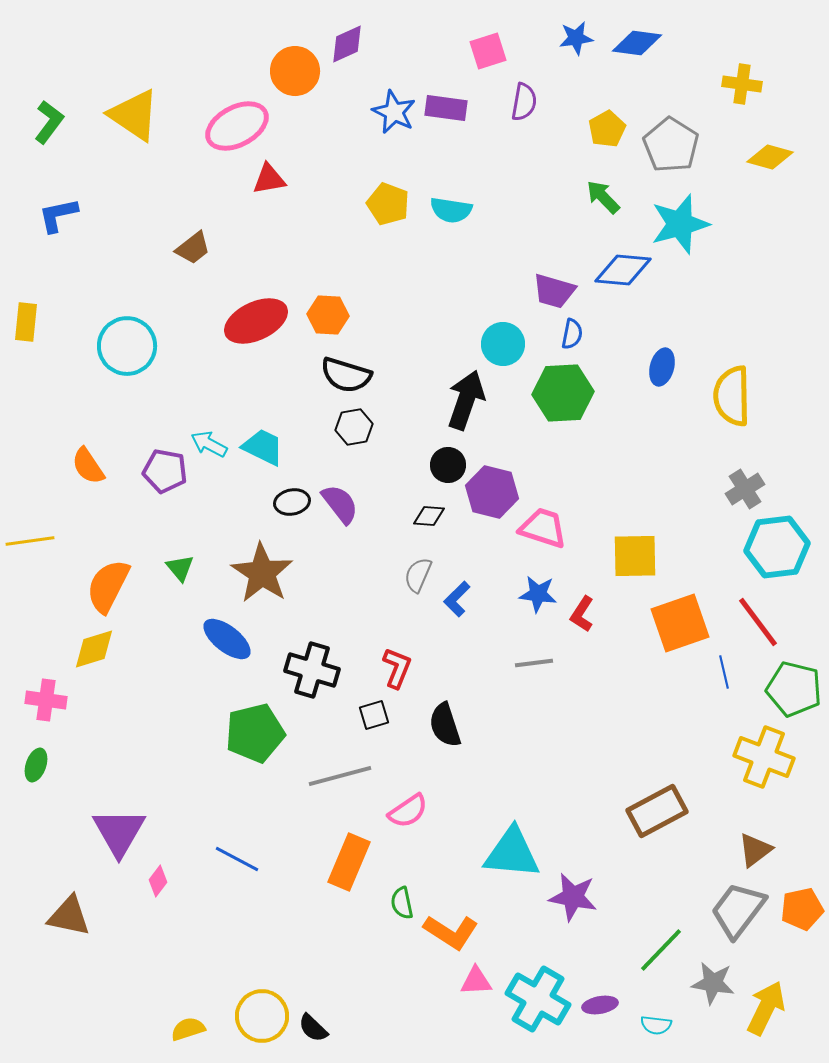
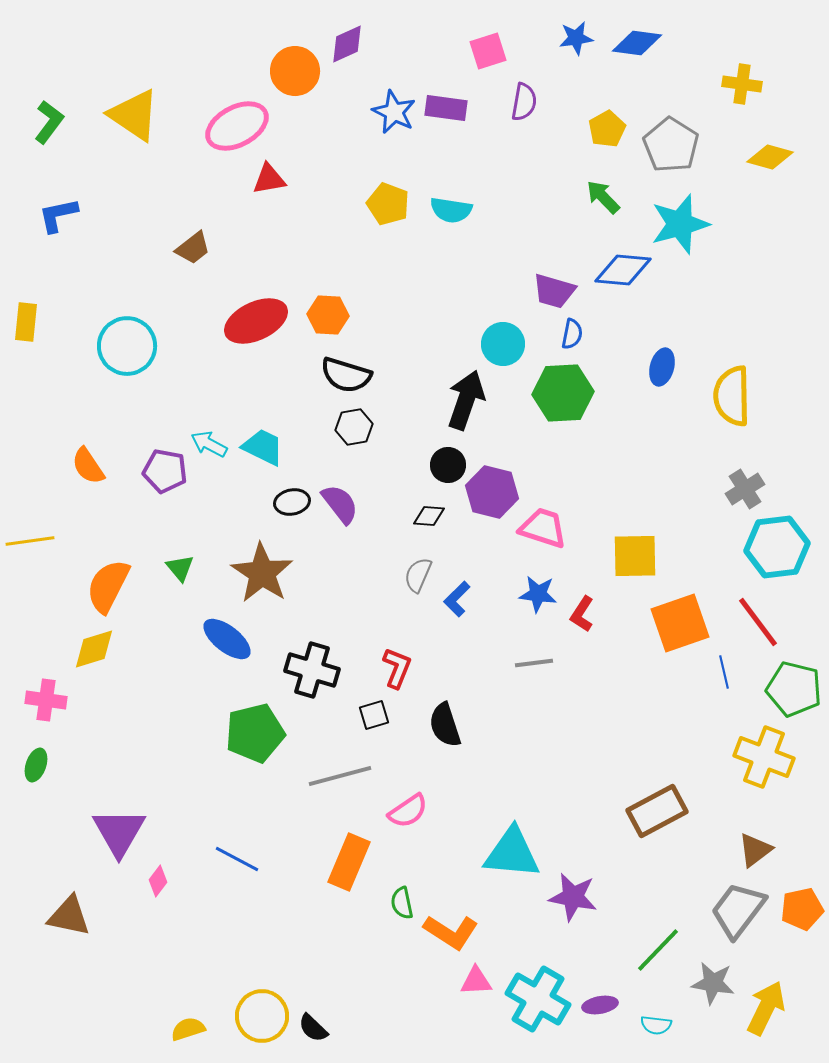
green line at (661, 950): moved 3 px left
